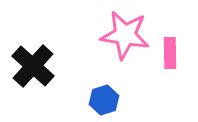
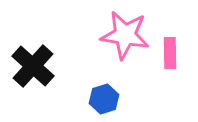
blue hexagon: moved 1 px up
